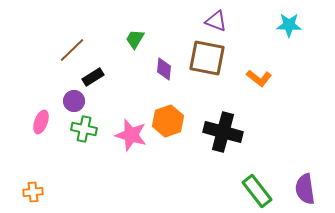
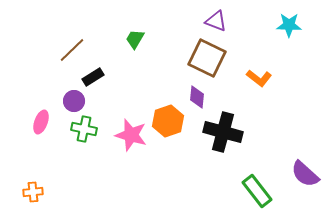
brown square: rotated 15 degrees clockwise
purple diamond: moved 33 px right, 28 px down
purple semicircle: moved 15 px up; rotated 40 degrees counterclockwise
